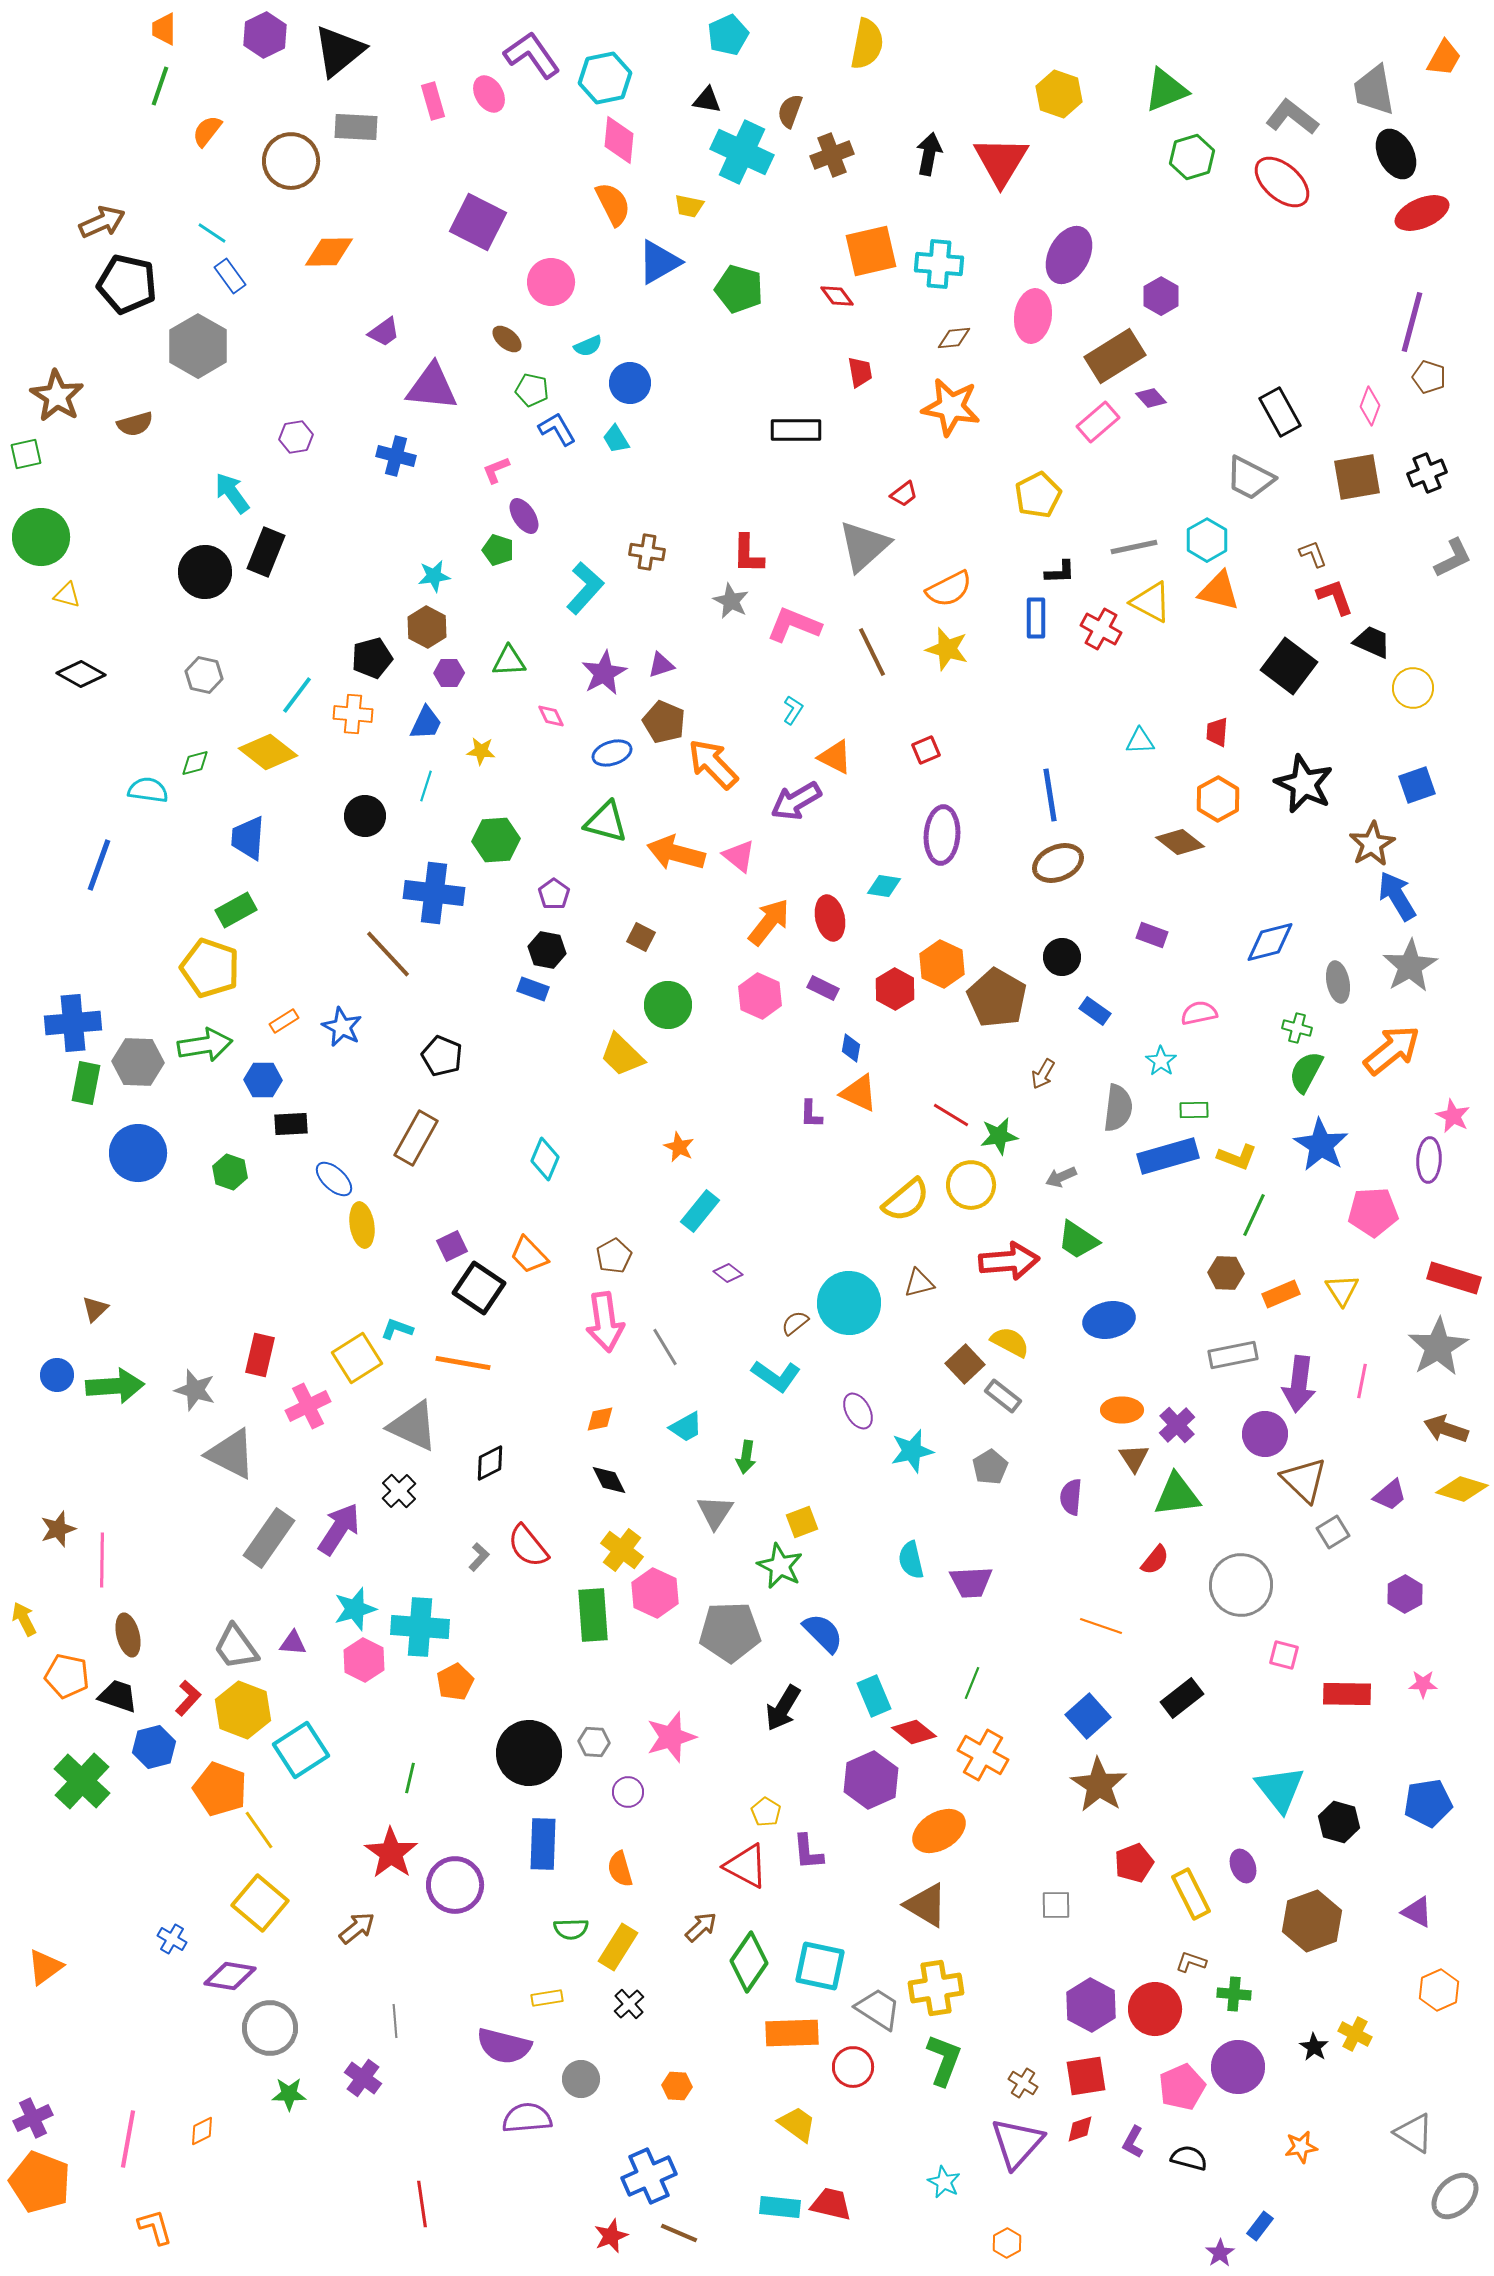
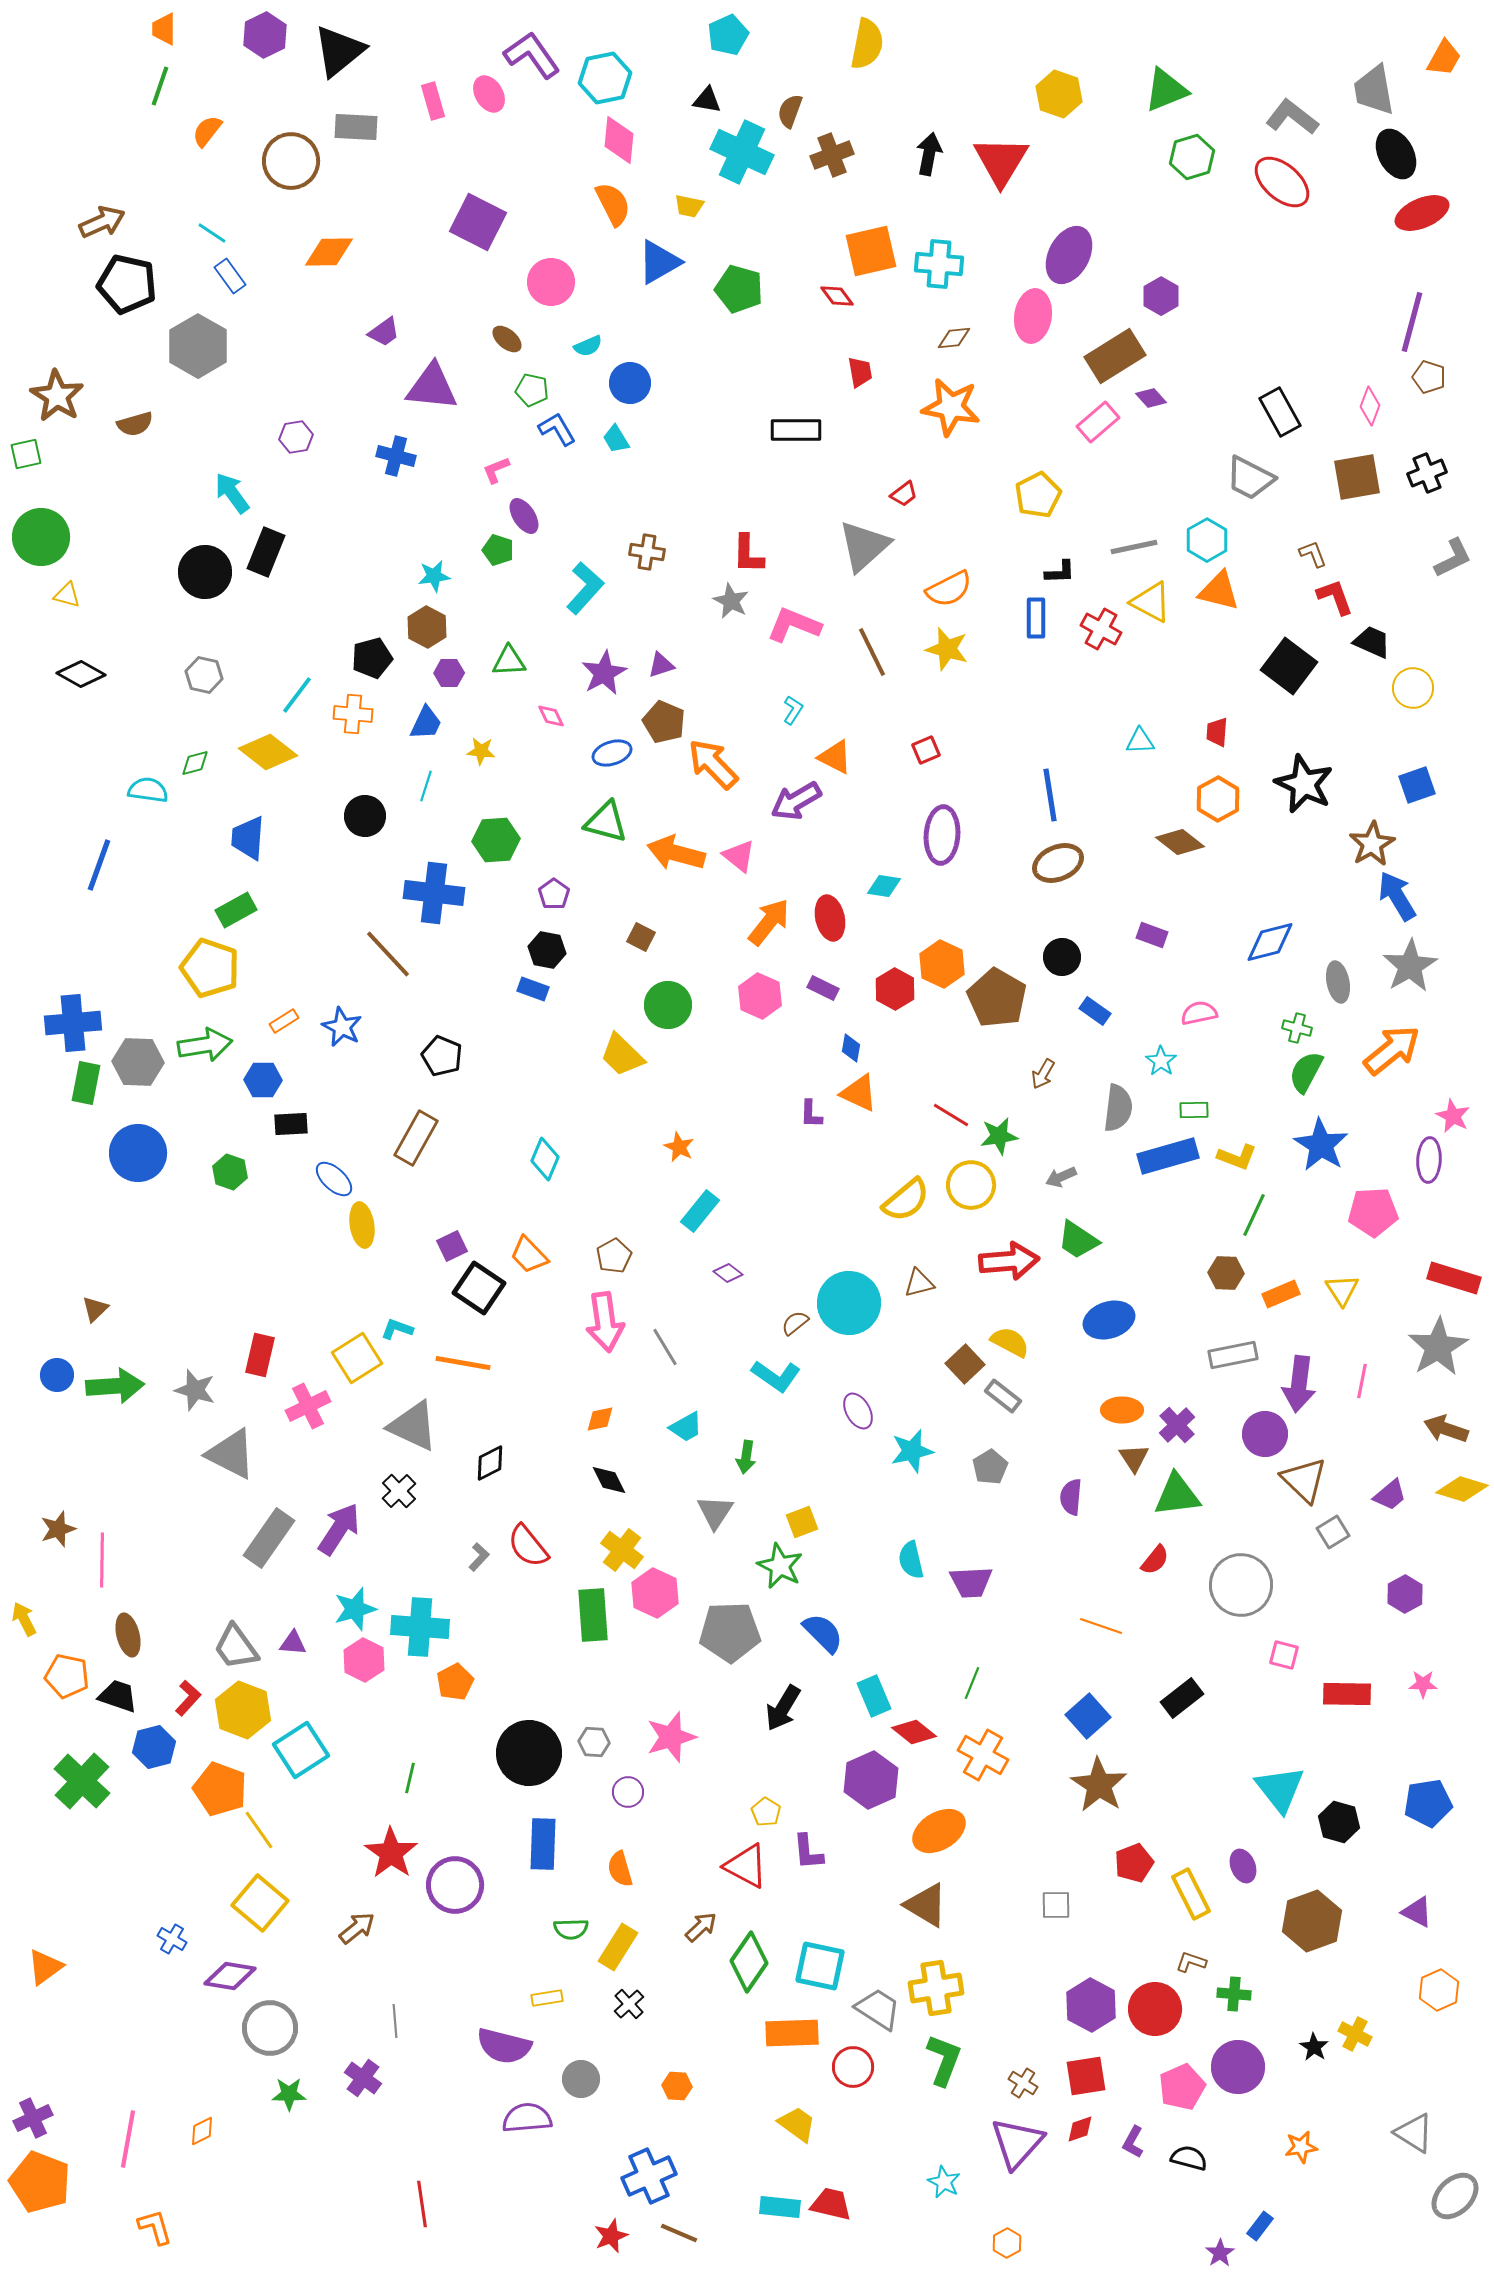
blue ellipse at (1109, 1320): rotated 6 degrees counterclockwise
